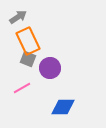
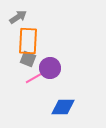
orange rectangle: rotated 28 degrees clockwise
pink line: moved 12 px right, 10 px up
